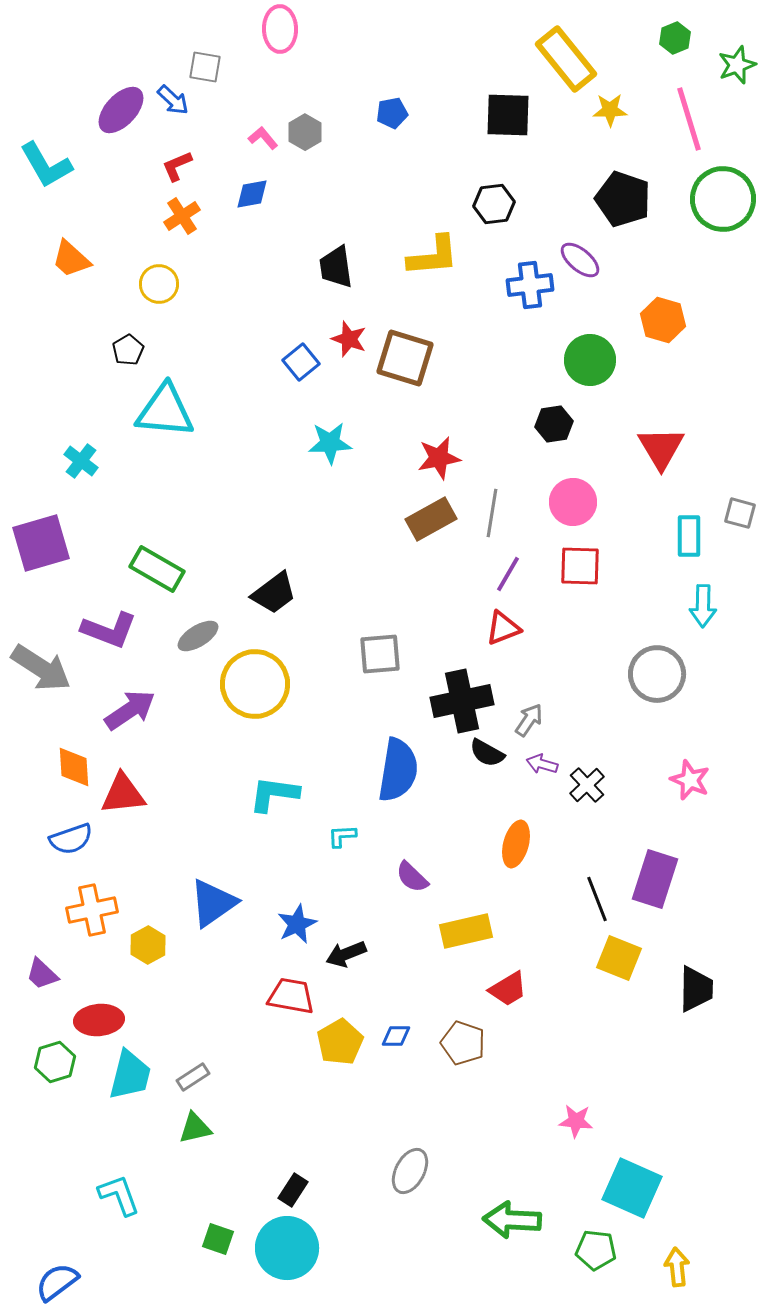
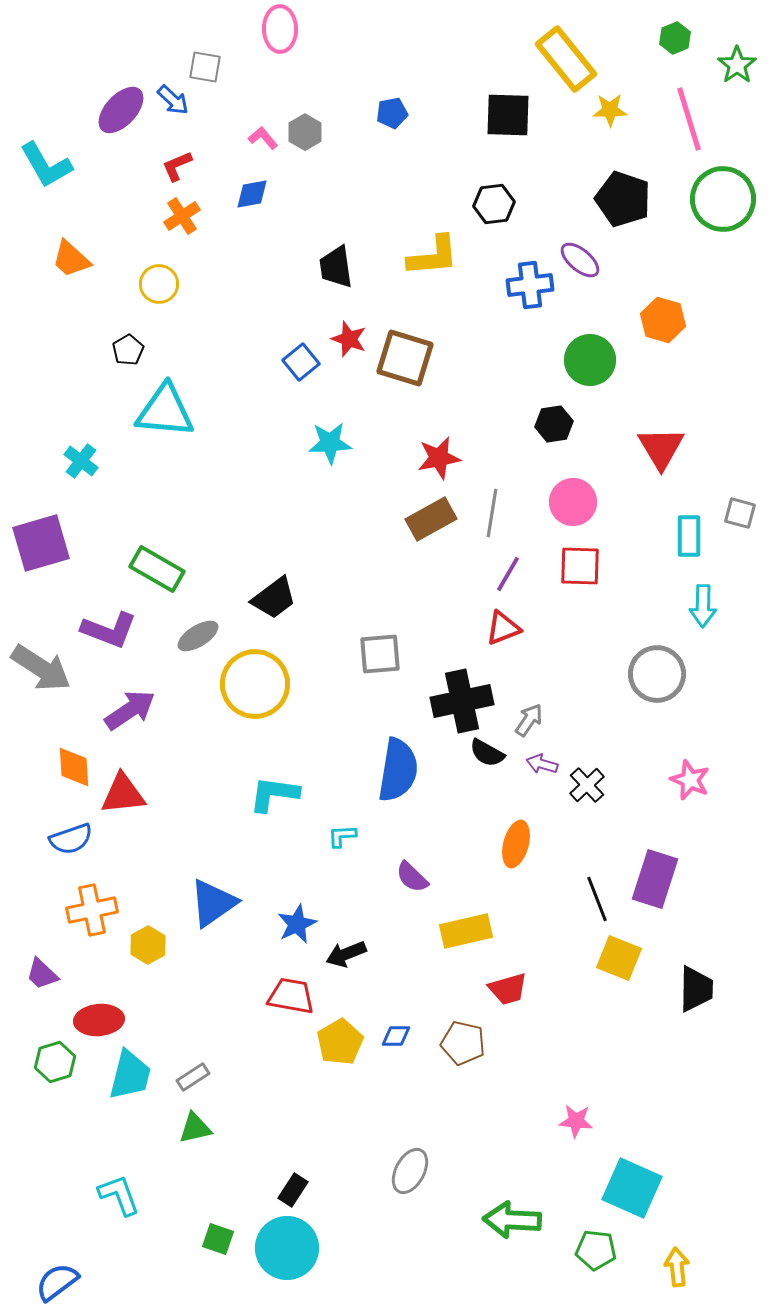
green star at (737, 65): rotated 15 degrees counterclockwise
black trapezoid at (274, 593): moved 5 px down
red trapezoid at (508, 989): rotated 15 degrees clockwise
brown pentagon at (463, 1043): rotated 6 degrees counterclockwise
